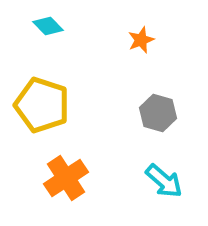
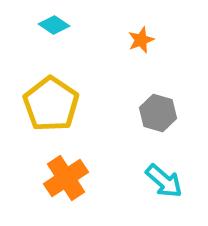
cyan diamond: moved 6 px right, 1 px up; rotated 12 degrees counterclockwise
yellow pentagon: moved 9 px right, 1 px up; rotated 16 degrees clockwise
